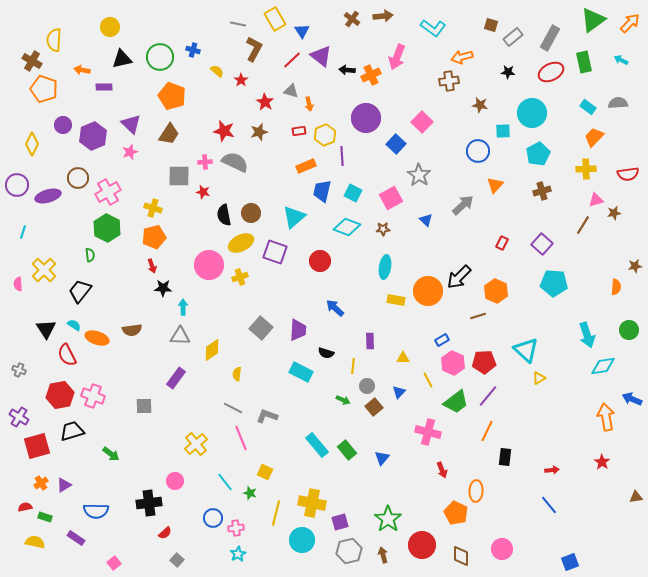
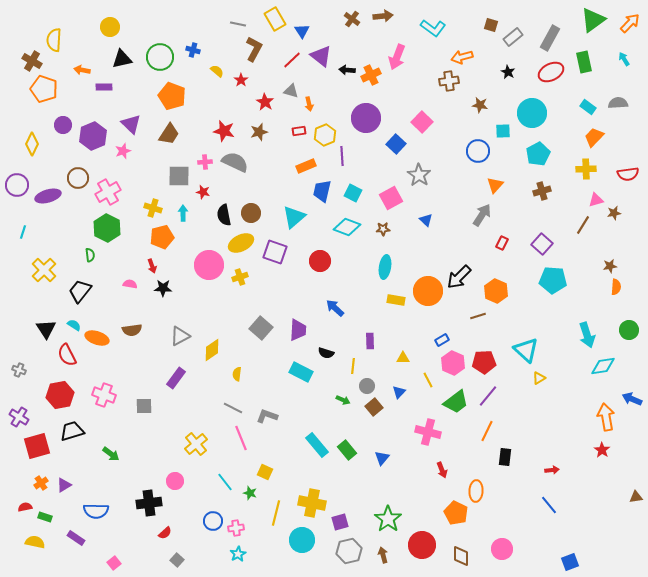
cyan arrow at (621, 60): moved 3 px right, 1 px up; rotated 32 degrees clockwise
black star at (508, 72): rotated 24 degrees clockwise
pink star at (130, 152): moved 7 px left, 1 px up
gray arrow at (463, 205): moved 19 px right, 10 px down; rotated 15 degrees counterclockwise
orange pentagon at (154, 237): moved 8 px right
brown star at (635, 266): moved 25 px left
cyan pentagon at (554, 283): moved 1 px left, 3 px up
pink semicircle at (18, 284): moved 112 px right; rotated 104 degrees clockwise
cyan arrow at (183, 307): moved 94 px up
gray triangle at (180, 336): rotated 30 degrees counterclockwise
pink cross at (93, 396): moved 11 px right, 1 px up
red star at (602, 462): moved 12 px up
blue circle at (213, 518): moved 3 px down
